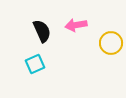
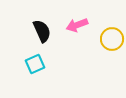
pink arrow: moved 1 px right; rotated 10 degrees counterclockwise
yellow circle: moved 1 px right, 4 px up
